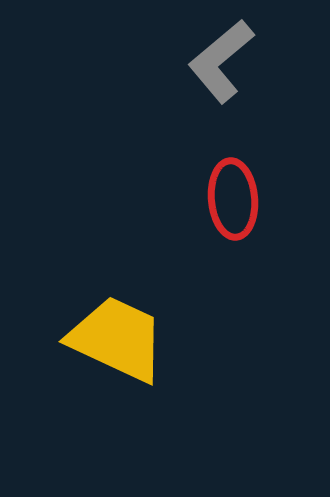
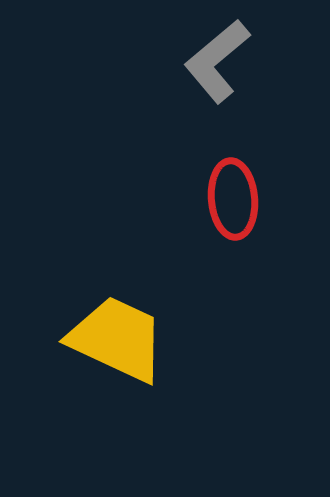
gray L-shape: moved 4 px left
